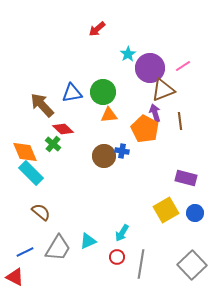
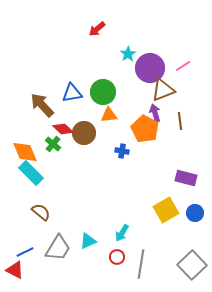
brown circle: moved 20 px left, 23 px up
red triangle: moved 7 px up
